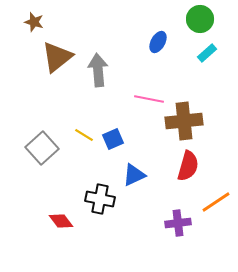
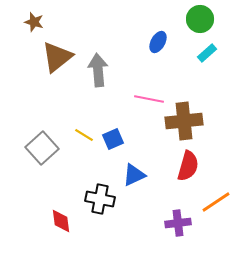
red diamond: rotated 30 degrees clockwise
